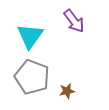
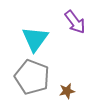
purple arrow: moved 1 px right, 1 px down
cyan triangle: moved 5 px right, 3 px down
